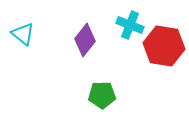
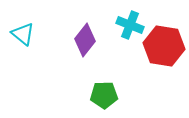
green pentagon: moved 2 px right
